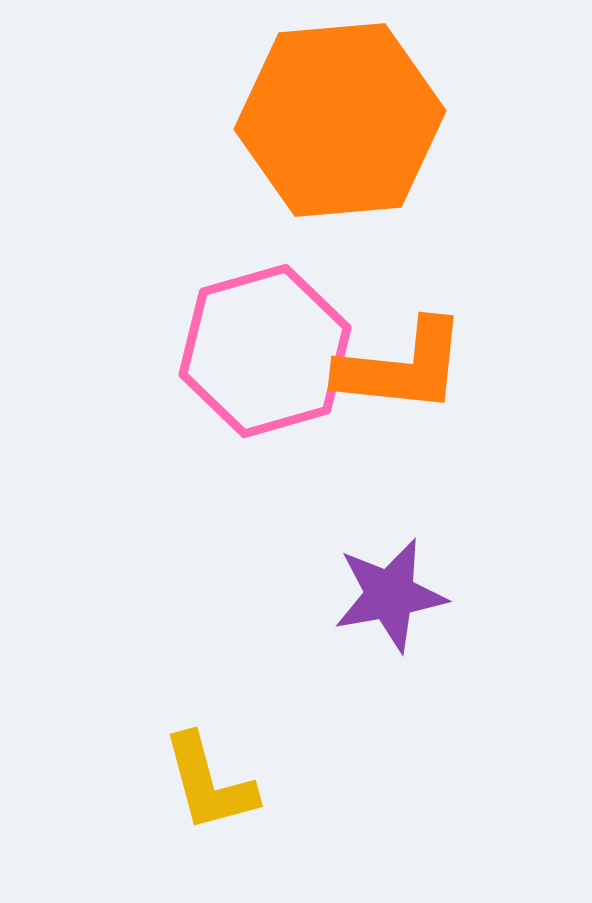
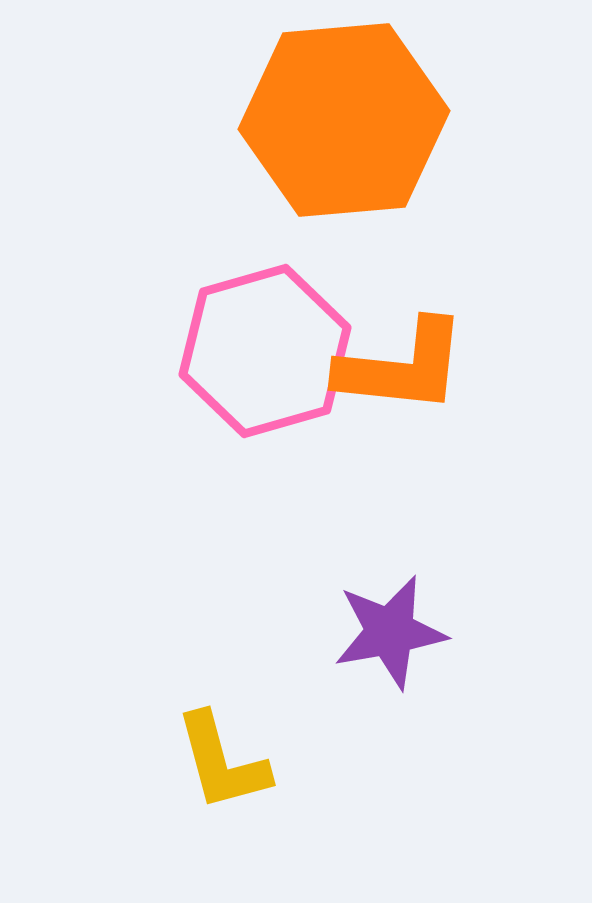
orange hexagon: moved 4 px right
purple star: moved 37 px down
yellow L-shape: moved 13 px right, 21 px up
